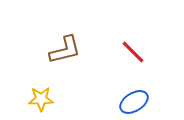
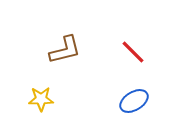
blue ellipse: moved 1 px up
